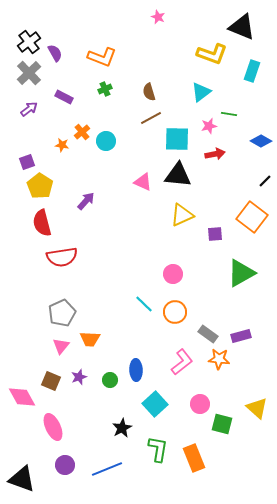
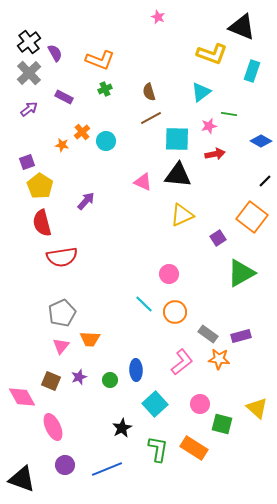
orange L-shape at (102, 57): moved 2 px left, 3 px down
purple square at (215, 234): moved 3 px right, 4 px down; rotated 28 degrees counterclockwise
pink circle at (173, 274): moved 4 px left
orange rectangle at (194, 458): moved 10 px up; rotated 36 degrees counterclockwise
